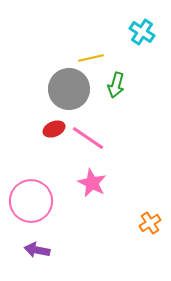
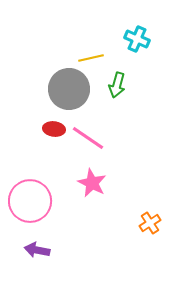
cyan cross: moved 5 px left, 7 px down; rotated 10 degrees counterclockwise
green arrow: moved 1 px right
red ellipse: rotated 30 degrees clockwise
pink circle: moved 1 px left
